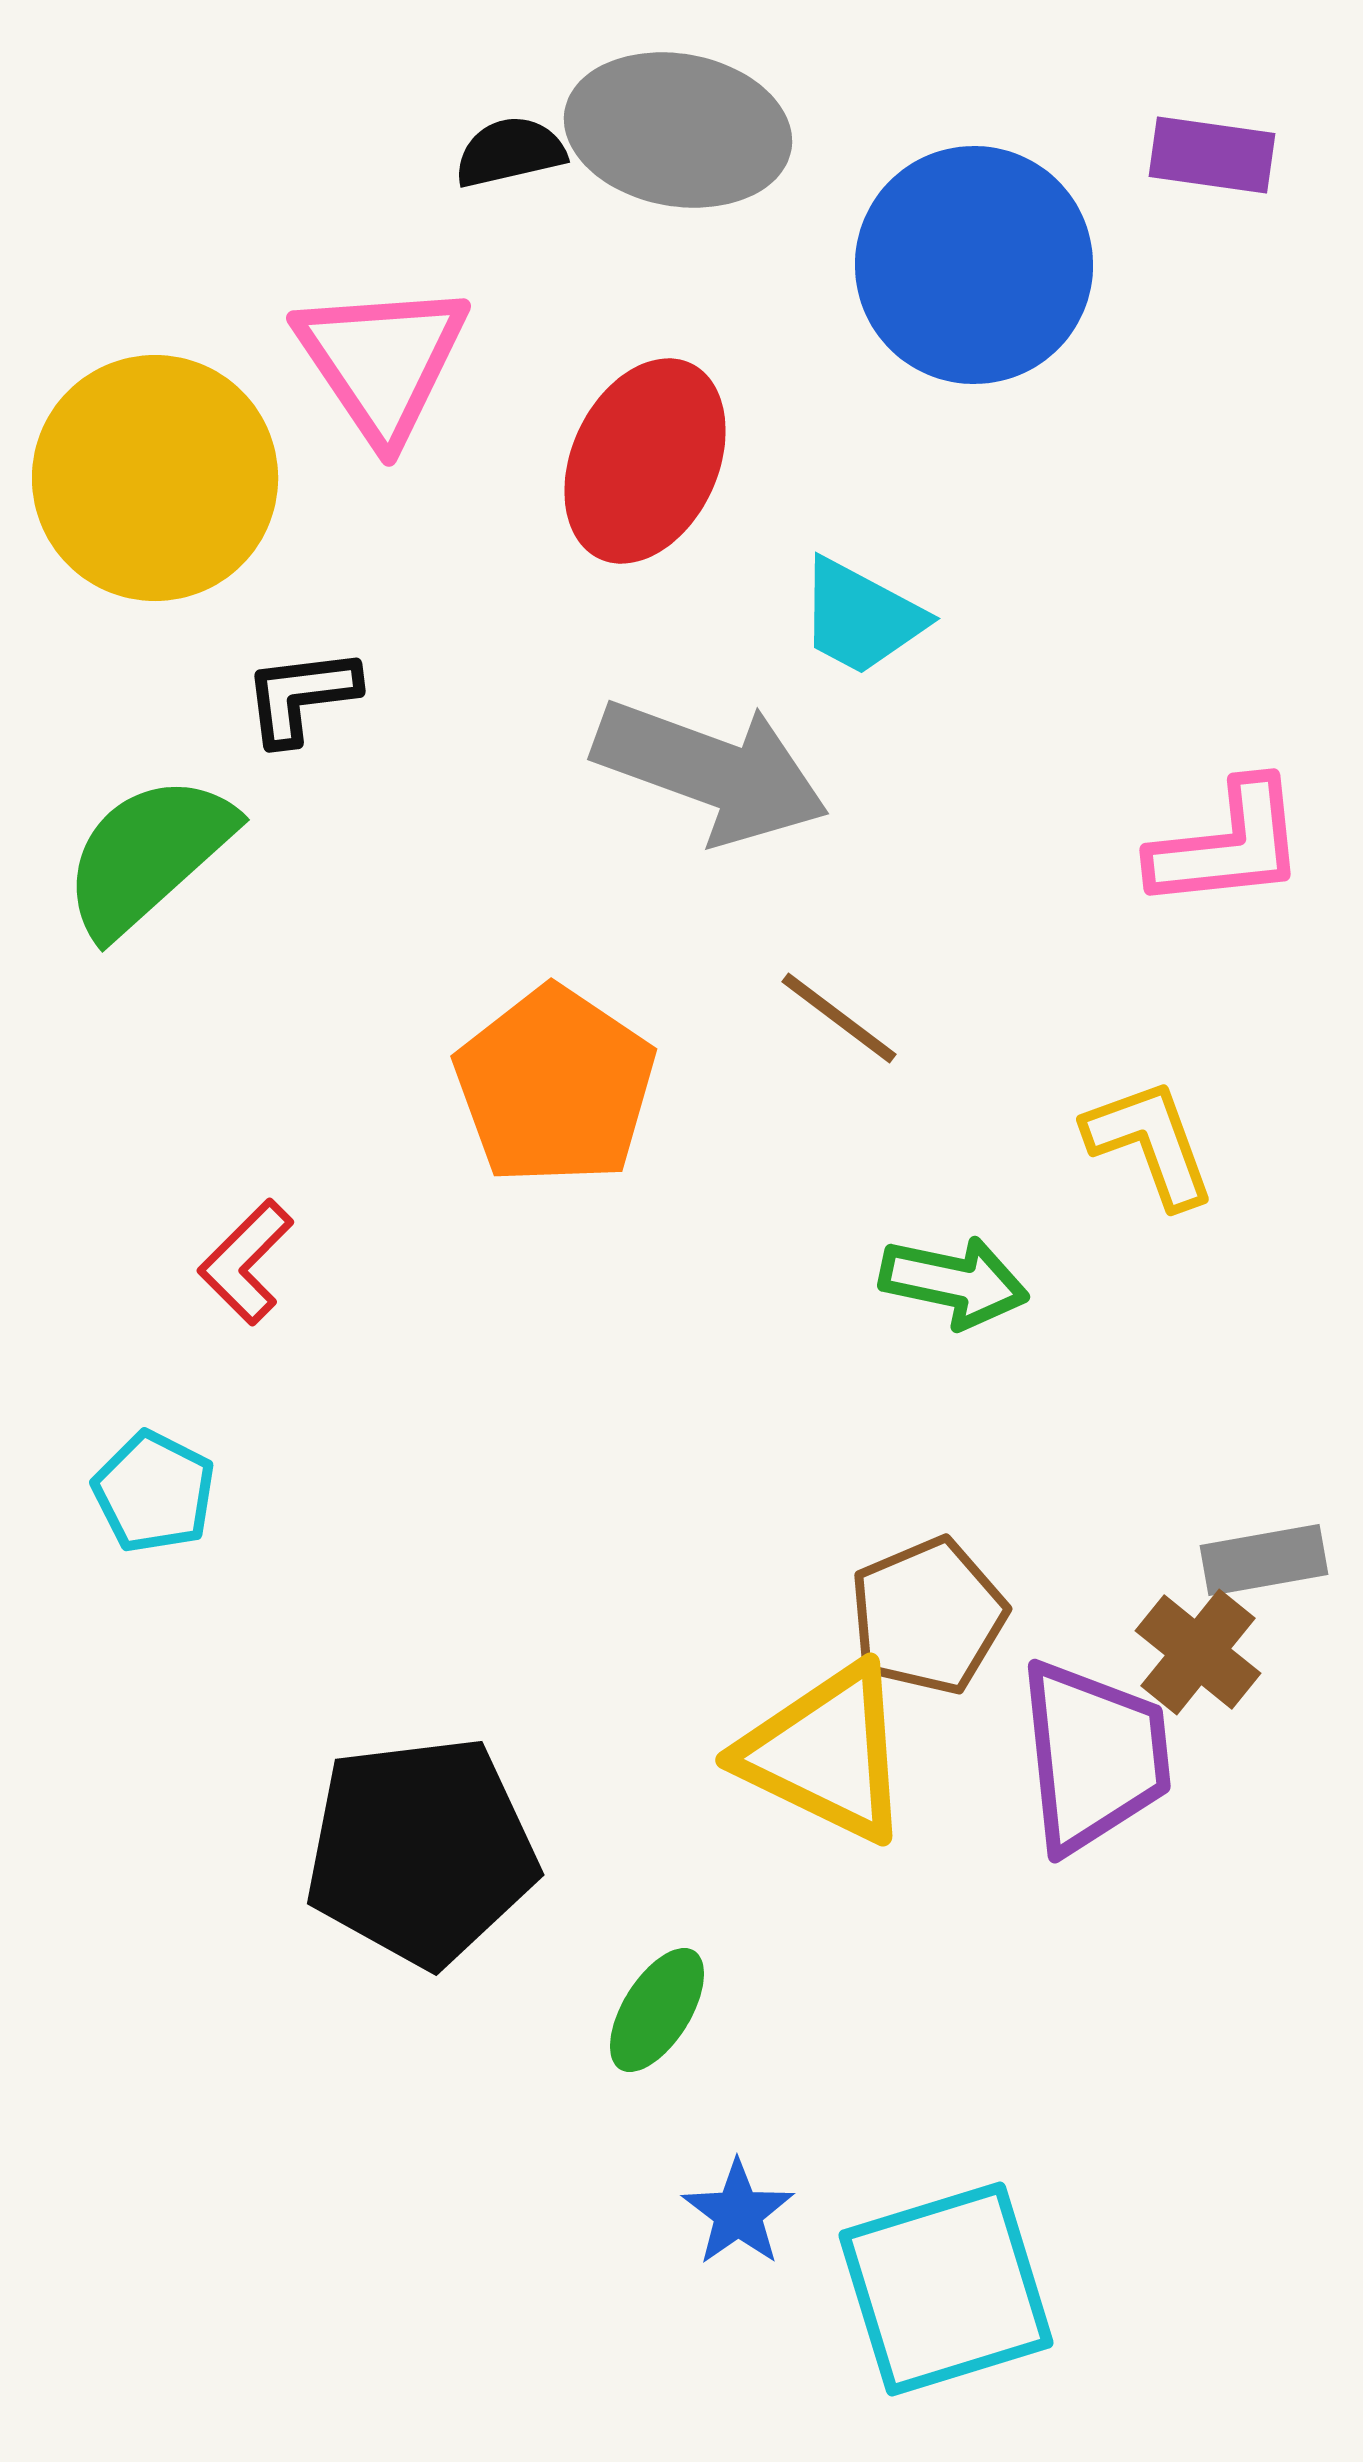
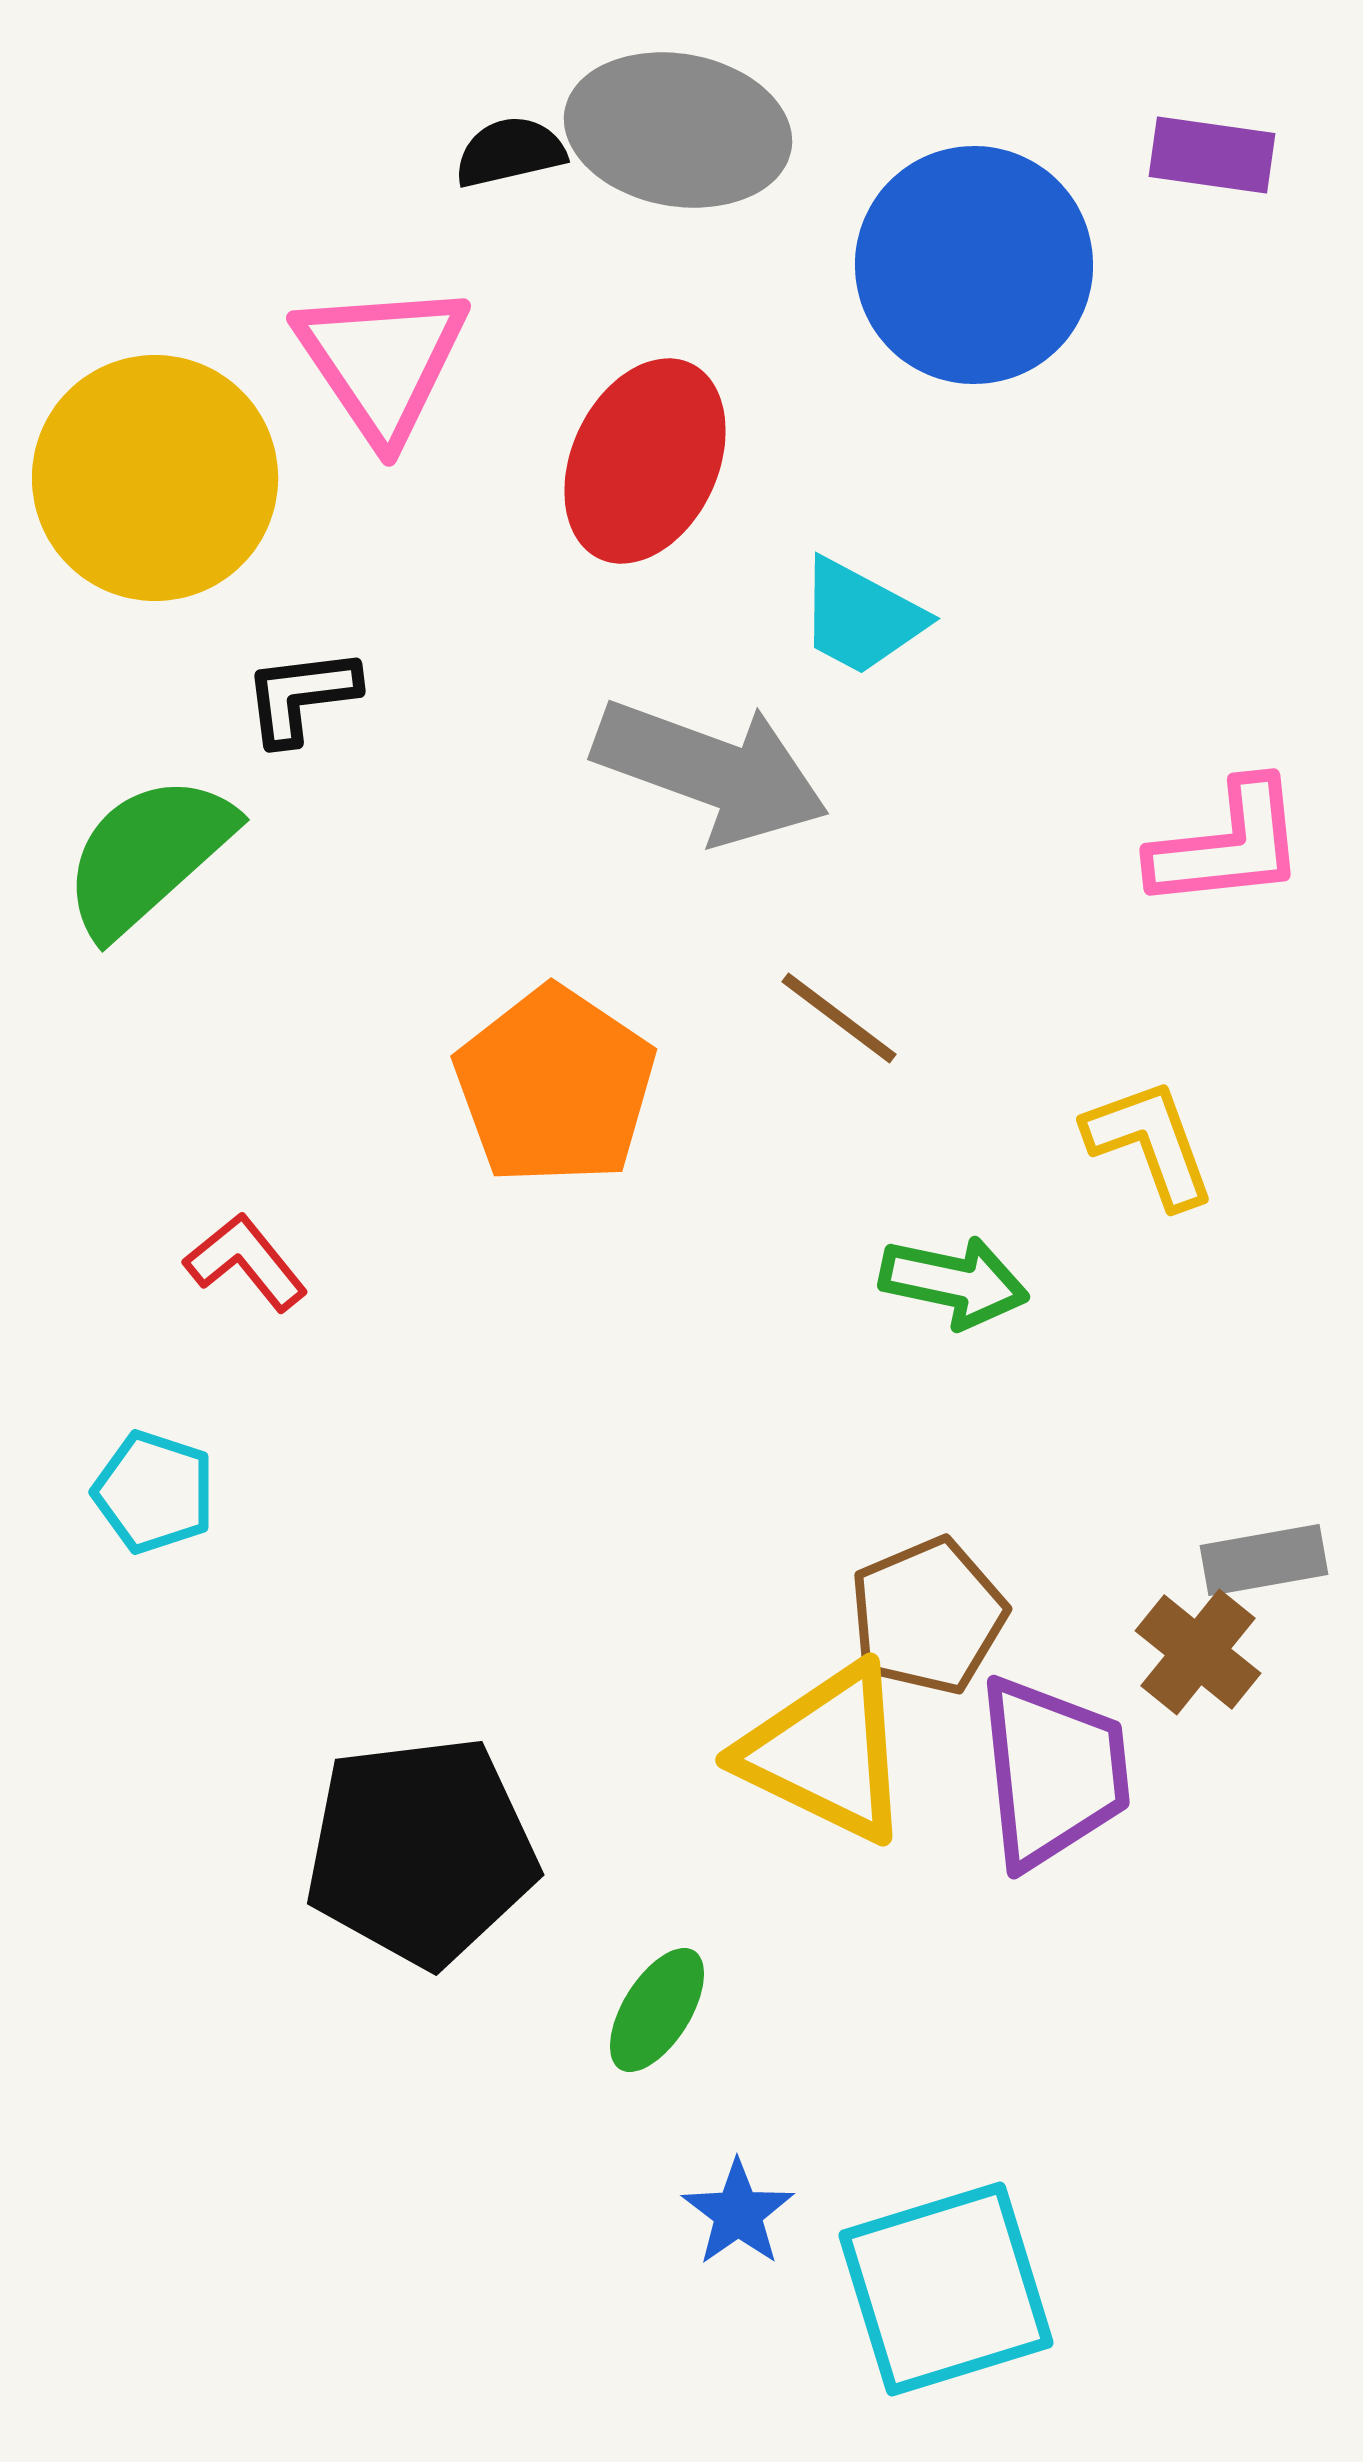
red L-shape: rotated 96 degrees clockwise
cyan pentagon: rotated 9 degrees counterclockwise
purple trapezoid: moved 41 px left, 16 px down
